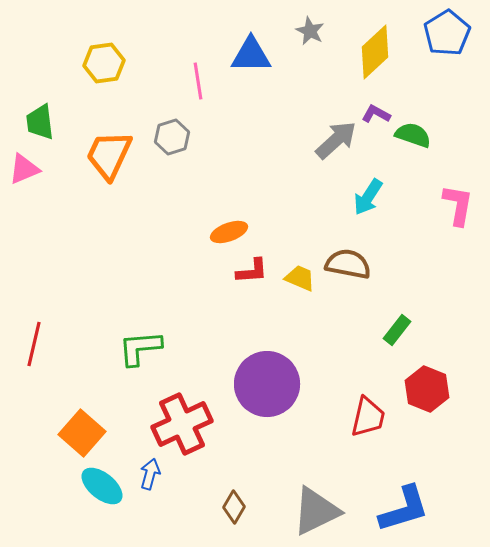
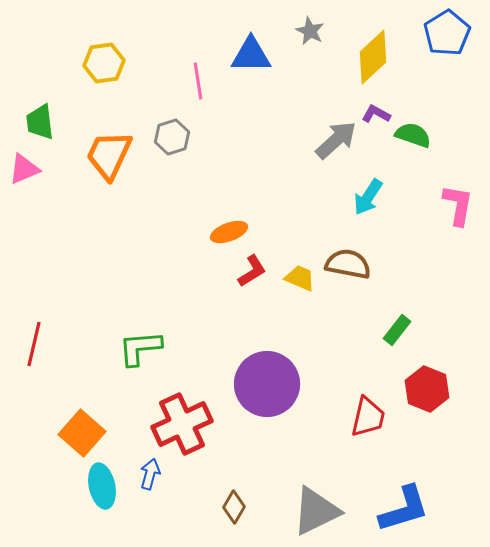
yellow diamond: moved 2 px left, 5 px down
red L-shape: rotated 28 degrees counterclockwise
cyan ellipse: rotated 39 degrees clockwise
